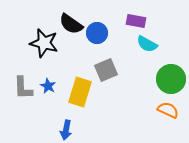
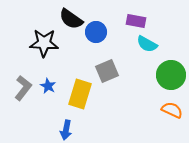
black semicircle: moved 5 px up
blue circle: moved 1 px left, 1 px up
black star: rotated 12 degrees counterclockwise
gray square: moved 1 px right, 1 px down
green circle: moved 4 px up
gray L-shape: rotated 140 degrees counterclockwise
yellow rectangle: moved 2 px down
orange semicircle: moved 4 px right
